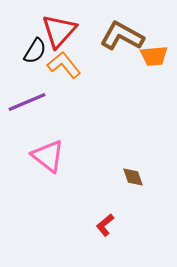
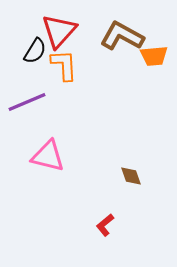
orange L-shape: rotated 36 degrees clockwise
pink triangle: rotated 24 degrees counterclockwise
brown diamond: moved 2 px left, 1 px up
